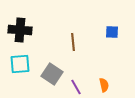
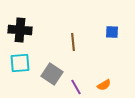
cyan square: moved 1 px up
orange semicircle: rotated 72 degrees clockwise
